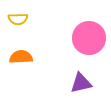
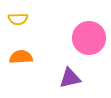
purple triangle: moved 11 px left, 5 px up
